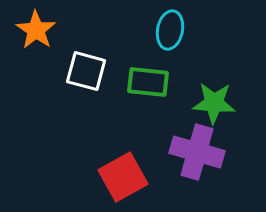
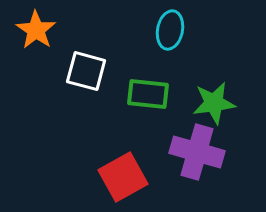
green rectangle: moved 12 px down
green star: rotated 12 degrees counterclockwise
